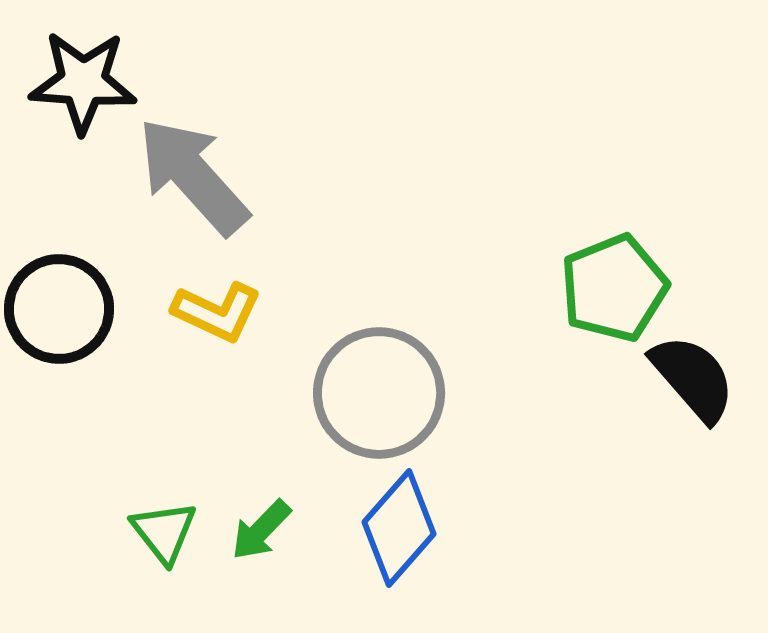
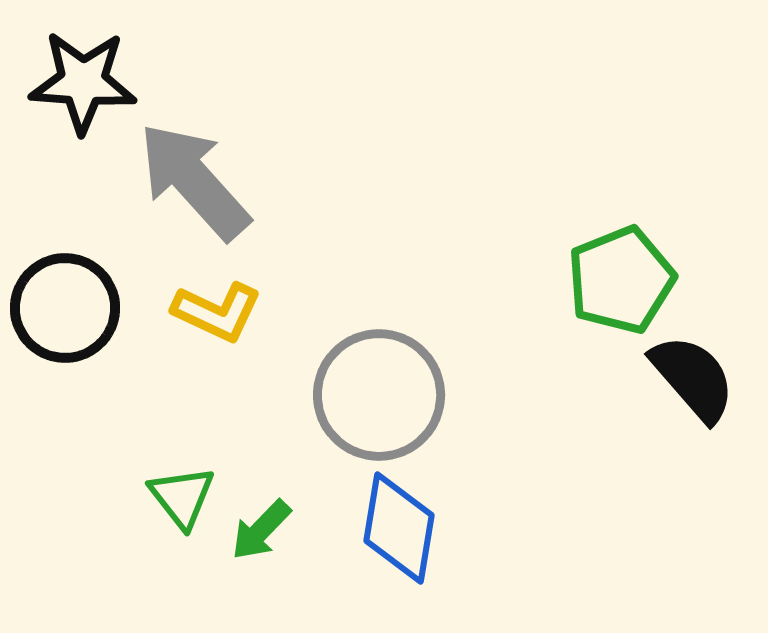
gray arrow: moved 1 px right, 5 px down
green pentagon: moved 7 px right, 8 px up
black circle: moved 6 px right, 1 px up
gray circle: moved 2 px down
blue diamond: rotated 32 degrees counterclockwise
green triangle: moved 18 px right, 35 px up
